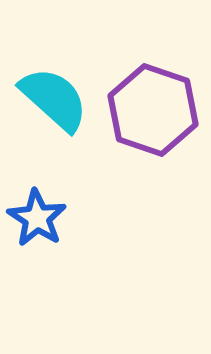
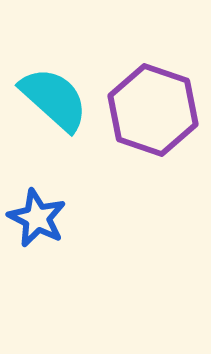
blue star: rotated 6 degrees counterclockwise
